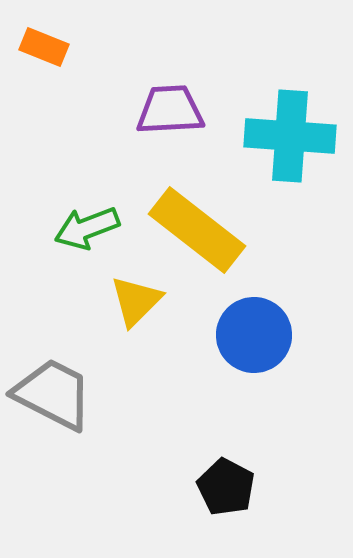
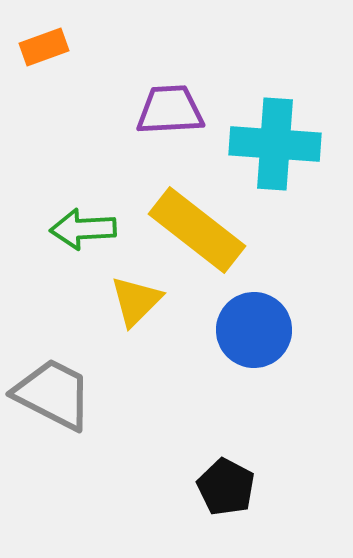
orange rectangle: rotated 42 degrees counterclockwise
cyan cross: moved 15 px left, 8 px down
green arrow: moved 4 px left, 1 px down; rotated 18 degrees clockwise
blue circle: moved 5 px up
